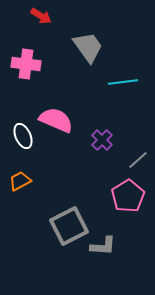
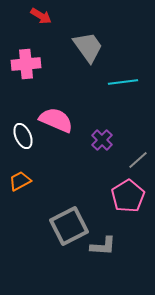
pink cross: rotated 12 degrees counterclockwise
